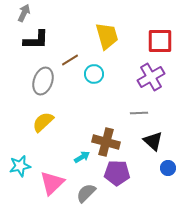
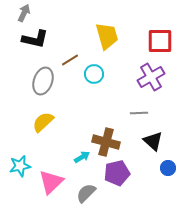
black L-shape: moved 1 px left, 1 px up; rotated 12 degrees clockwise
purple pentagon: rotated 15 degrees counterclockwise
pink triangle: moved 1 px left, 1 px up
